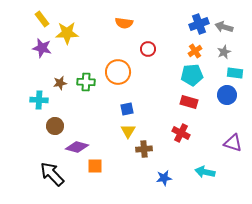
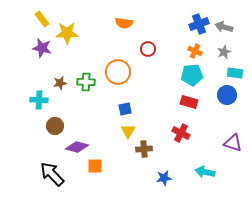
orange cross: rotated 32 degrees counterclockwise
blue square: moved 2 px left
